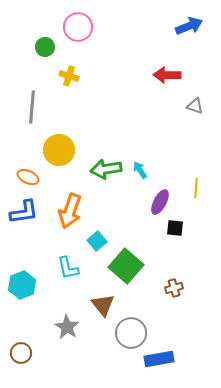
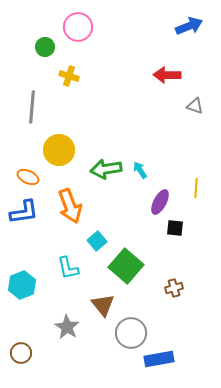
orange arrow: moved 5 px up; rotated 40 degrees counterclockwise
